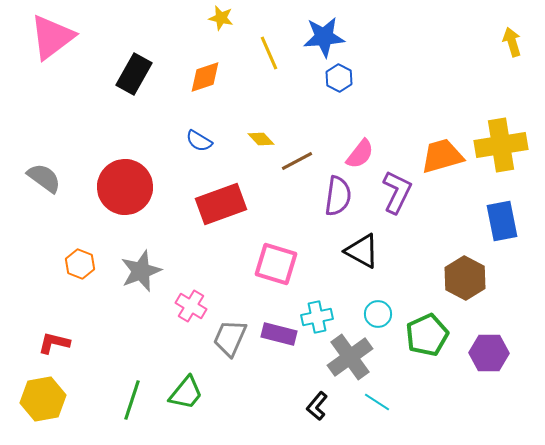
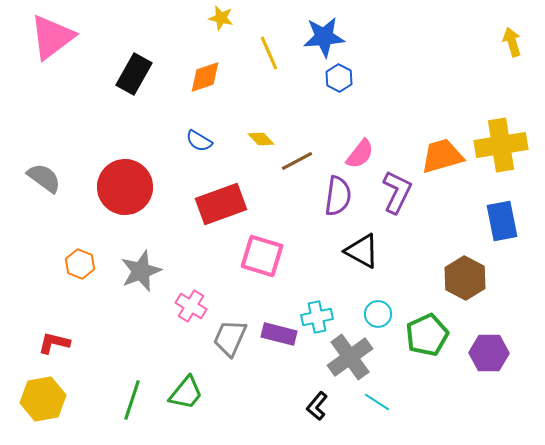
pink square: moved 14 px left, 8 px up
